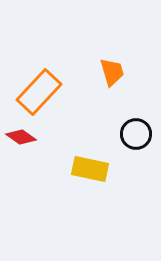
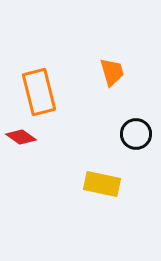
orange rectangle: rotated 57 degrees counterclockwise
yellow rectangle: moved 12 px right, 15 px down
